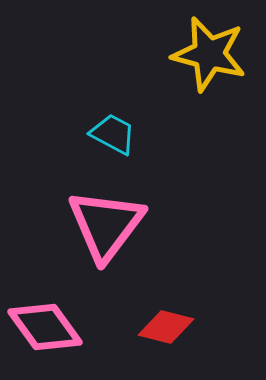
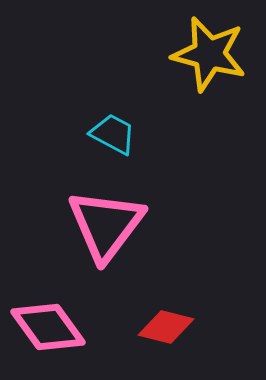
pink diamond: moved 3 px right
